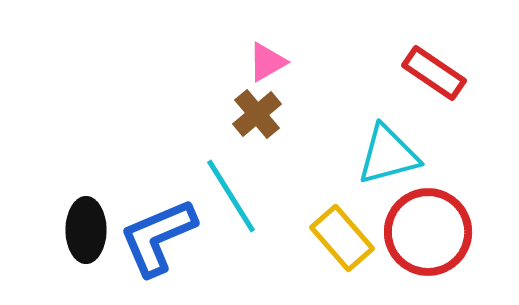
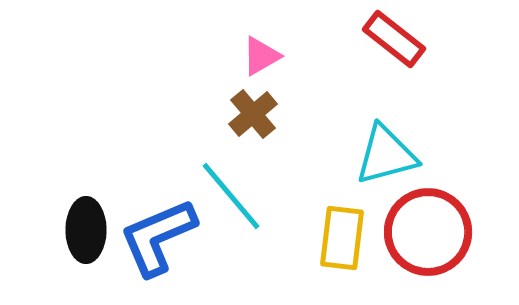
pink triangle: moved 6 px left, 6 px up
red rectangle: moved 40 px left, 34 px up; rotated 4 degrees clockwise
brown cross: moved 4 px left
cyan triangle: moved 2 px left
cyan line: rotated 8 degrees counterclockwise
yellow rectangle: rotated 48 degrees clockwise
